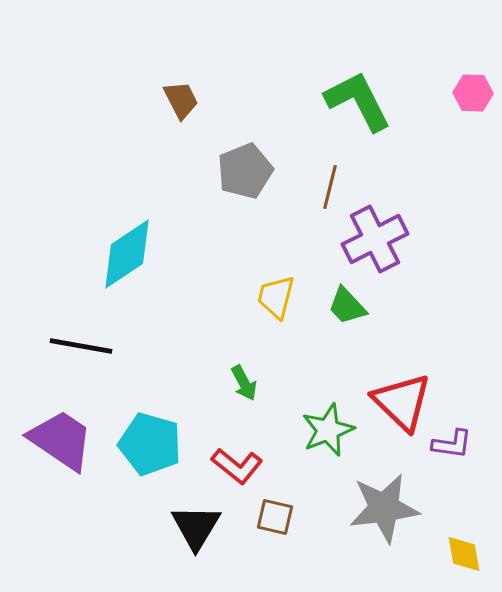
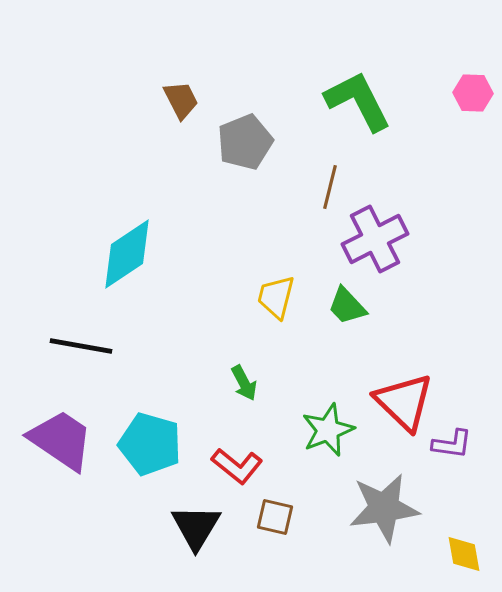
gray pentagon: moved 29 px up
red triangle: moved 2 px right
